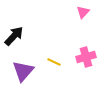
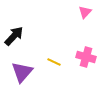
pink triangle: moved 2 px right
pink cross: rotated 30 degrees clockwise
purple triangle: moved 1 px left, 1 px down
